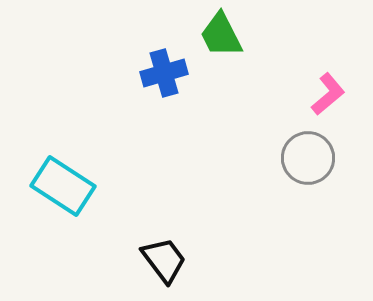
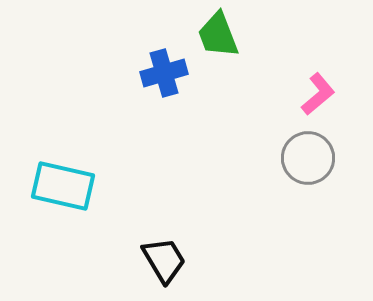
green trapezoid: moved 3 px left; rotated 6 degrees clockwise
pink L-shape: moved 10 px left
cyan rectangle: rotated 20 degrees counterclockwise
black trapezoid: rotated 6 degrees clockwise
